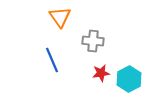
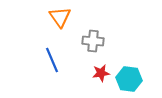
cyan hexagon: rotated 25 degrees counterclockwise
